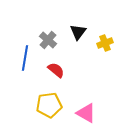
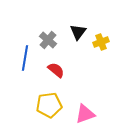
yellow cross: moved 4 px left, 1 px up
pink triangle: moved 1 px left, 1 px down; rotated 50 degrees counterclockwise
